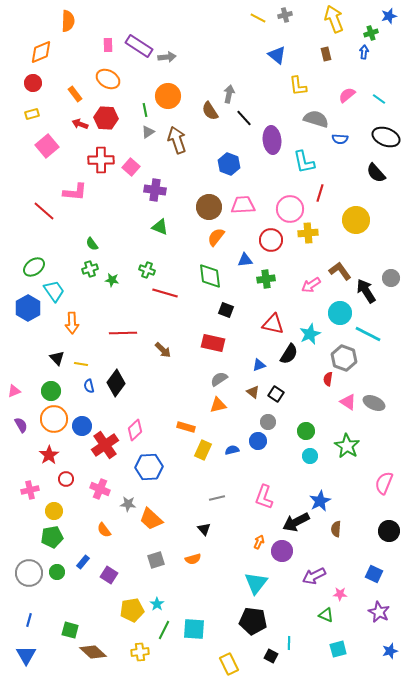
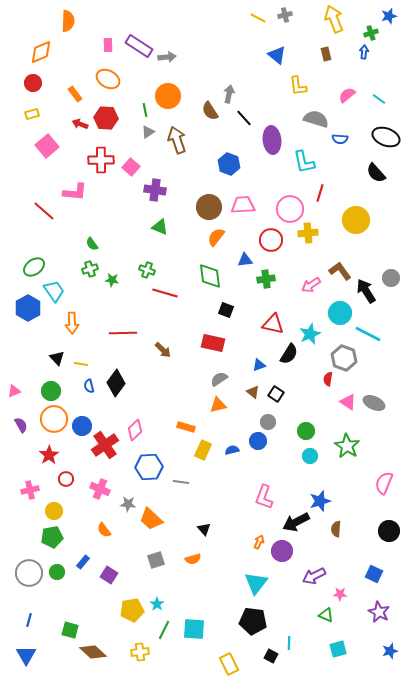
gray line at (217, 498): moved 36 px left, 16 px up; rotated 21 degrees clockwise
blue star at (320, 501): rotated 10 degrees clockwise
